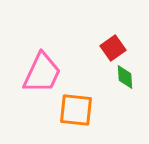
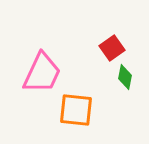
red square: moved 1 px left
green diamond: rotated 15 degrees clockwise
